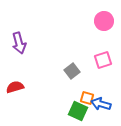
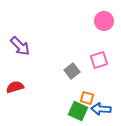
purple arrow: moved 1 px right, 3 px down; rotated 30 degrees counterclockwise
pink square: moved 4 px left
blue arrow: moved 5 px down; rotated 12 degrees counterclockwise
